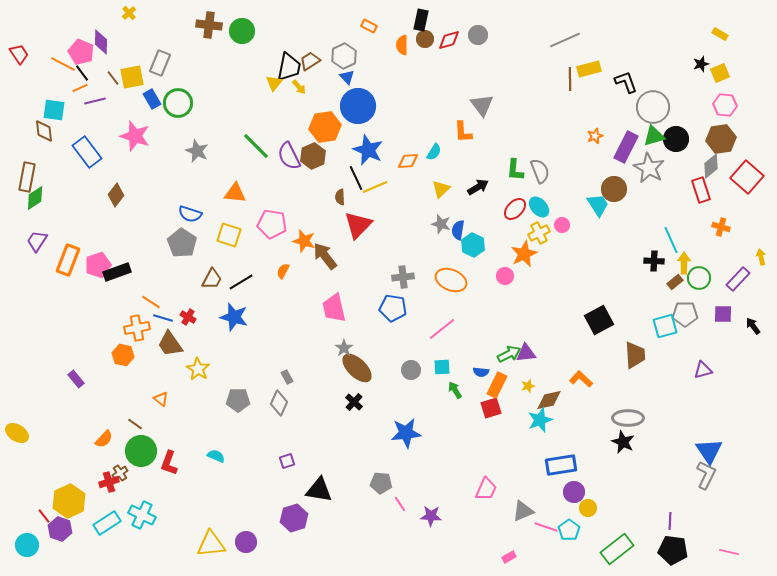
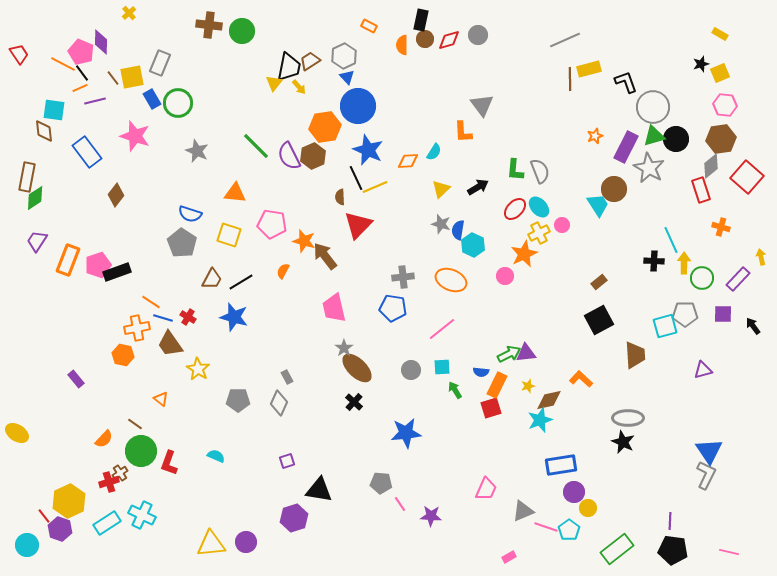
green circle at (699, 278): moved 3 px right
brown rectangle at (675, 282): moved 76 px left
